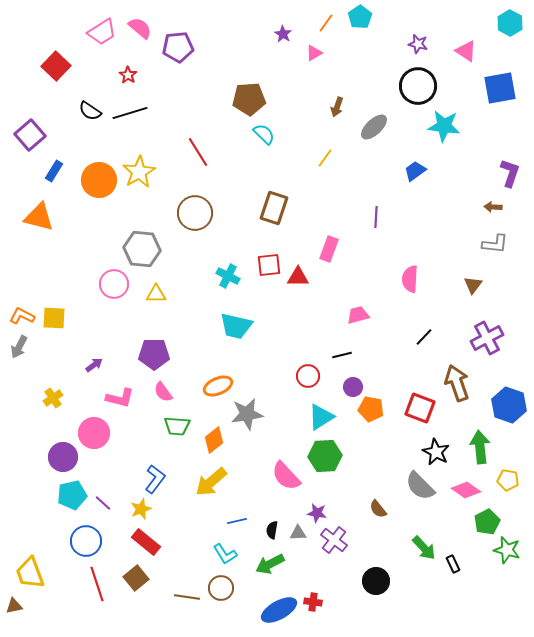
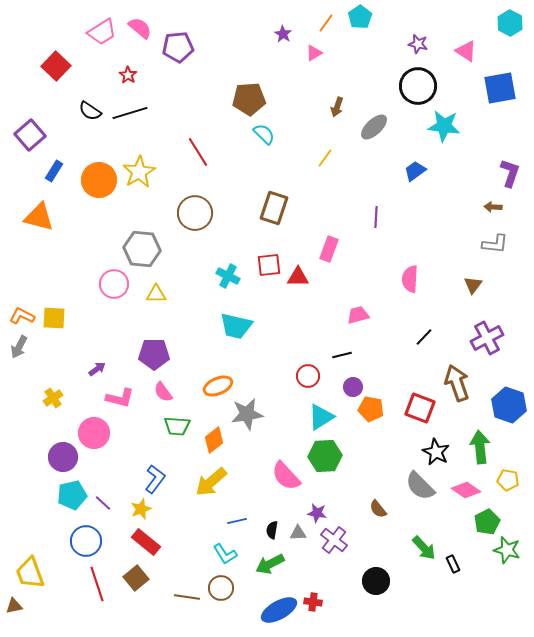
purple arrow at (94, 365): moved 3 px right, 4 px down
